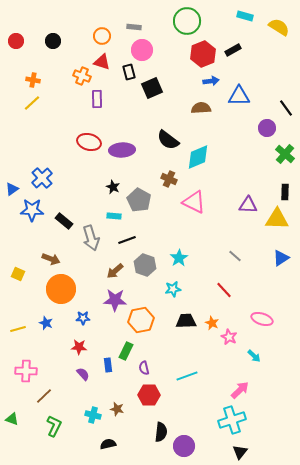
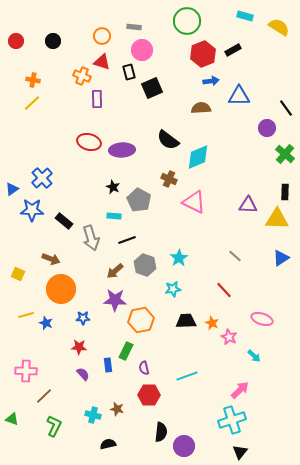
yellow line at (18, 329): moved 8 px right, 14 px up
